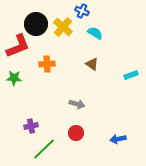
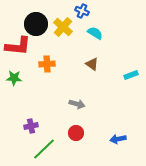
red L-shape: rotated 28 degrees clockwise
